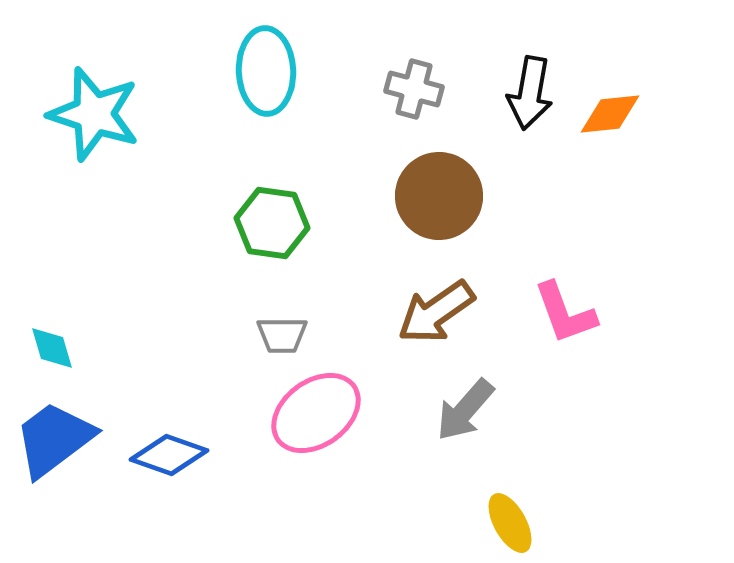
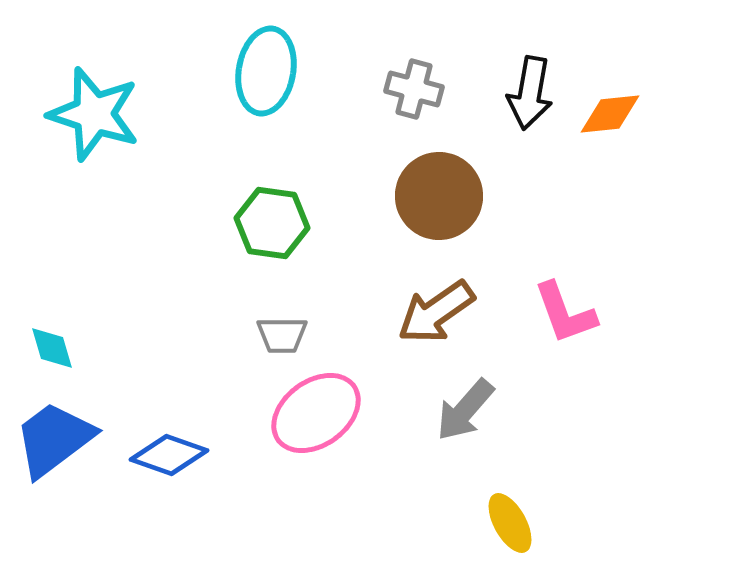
cyan ellipse: rotated 12 degrees clockwise
